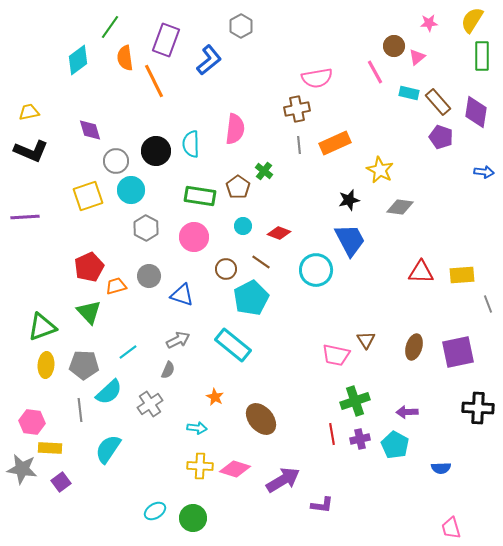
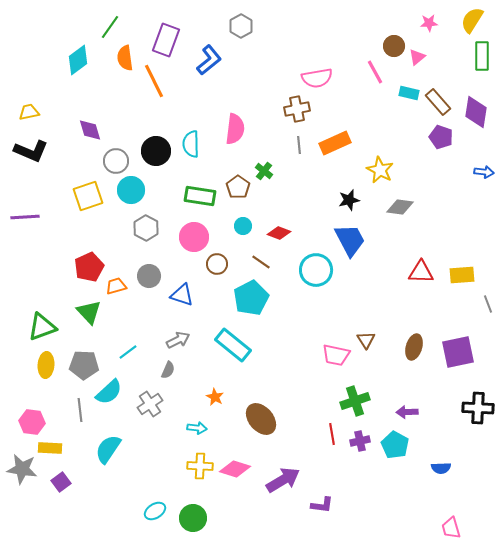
brown circle at (226, 269): moved 9 px left, 5 px up
purple cross at (360, 439): moved 2 px down
